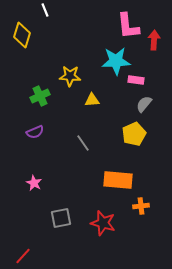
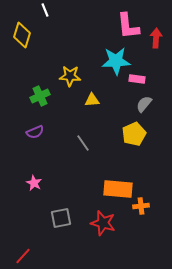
red arrow: moved 2 px right, 2 px up
pink rectangle: moved 1 px right, 1 px up
orange rectangle: moved 9 px down
